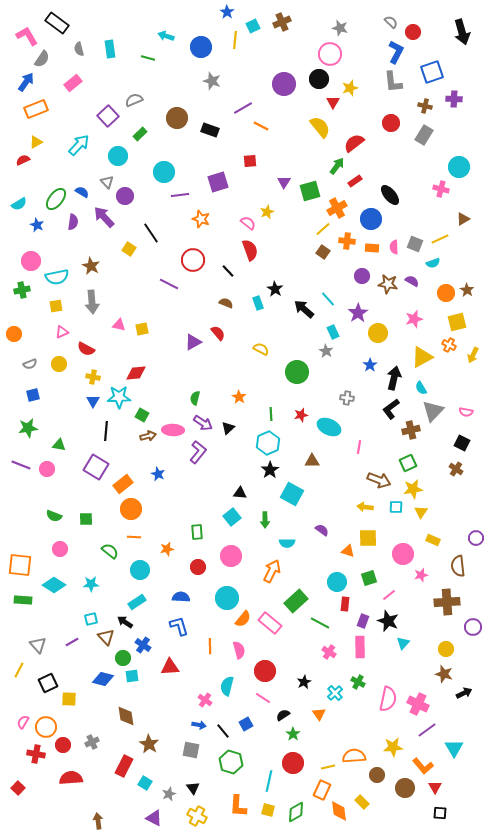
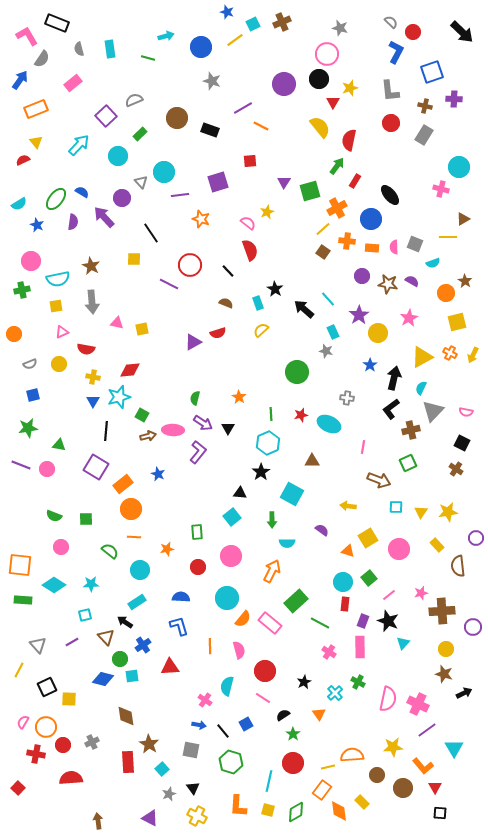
blue star at (227, 12): rotated 16 degrees counterclockwise
black rectangle at (57, 23): rotated 15 degrees counterclockwise
cyan square at (253, 26): moved 2 px up
black arrow at (462, 32): rotated 30 degrees counterclockwise
cyan arrow at (166, 36): rotated 147 degrees clockwise
yellow line at (235, 40): rotated 48 degrees clockwise
pink circle at (330, 54): moved 3 px left
blue arrow at (26, 82): moved 6 px left, 2 px up
gray L-shape at (393, 82): moved 3 px left, 9 px down
purple square at (108, 116): moved 2 px left
yellow triangle at (36, 142): rotated 40 degrees counterclockwise
red semicircle at (354, 143): moved 5 px left, 3 px up; rotated 40 degrees counterclockwise
red rectangle at (355, 181): rotated 24 degrees counterclockwise
gray triangle at (107, 182): moved 34 px right
purple circle at (125, 196): moved 3 px left, 2 px down
yellow line at (440, 239): moved 8 px right, 2 px up; rotated 24 degrees clockwise
yellow square at (129, 249): moved 5 px right, 10 px down; rotated 32 degrees counterclockwise
red circle at (193, 260): moved 3 px left, 5 px down
cyan semicircle at (57, 277): moved 1 px right, 2 px down
brown star at (467, 290): moved 2 px left, 9 px up
purple star at (358, 313): moved 1 px right, 2 px down
pink star at (414, 319): moved 5 px left, 1 px up; rotated 12 degrees counterclockwise
pink triangle at (119, 325): moved 2 px left, 2 px up
red semicircle at (218, 333): rotated 112 degrees clockwise
orange cross at (449, 345): moved 1 px right, 8 px down
red semicircle at (86, 349): rotated 18 degrees counterclockwise
yellow semicircle at (261, 349): moved 19 px up; rotated 70 degrees counterclockwise
gray star at (326, 351): rotated 16 degrees counterclockwise
red diamond at (136, 373): moved 6 px left, 3 px up
cyan semicircle at (421, 388): rotated 56 degrees clockwise
cyan star at (119, 397): rotated 15 degrees counterclockwise
cyan ellipse at (329, 427): moved 3 px up
black triangle at (228, 428): rotated 16 degrees counterclockwise
pink line at (359, 447): moved 4 px right
black star at (270, 470): moved 9 px left, 2 px down
yellow star at (413, 489): moved 35 px right, 23 px down
yellow arrow at (365, 507): moved 17 px left, 1 px up
green arrow at (265, 520): moved 7 px right
yellow square at (368, 538): rotated 30 degrees counterclockwise
yellow rectangle at (433, 540): moved 4 px right, 5 px down; rotated 24 degrees clockwise
pink circle at (60, 549): moved 1 px right, 2 px up
pink circle at (403, 554): moved 4 px left, 5 px up
pink star at (421, 575): moved 18 px down
green square at (369, 578): rotated 21 degrees counterclockwise
cyan circle at (337, 582): moved 6 px right
brown cross at (447, 602): moved 5 px left, 9 px down
cyan square at (91, 619): moved 6 px left, 4 px up
blue cross at (143, 645): rotated 21 degrees clockwise
green circle at (123, 658): moved 3 px left, 1 px down
black square at (48, 683): moved 1 px left, 4 px down
orange semicircle at (354, 756): moved 2 px left, 1 px up
red rectangle at (124, 766): moved 4 px right, 4 px up; rotated 30 degrees counterclockwise
cyan square at (145, 783): moved 17 px right, 14 px up; rotated 16 degrees clockwise
brown circle at (405, 788): moved 2 px left
orange rectangle at (322, 790): rotated 12 degrees clockwise
purple triangle at (154, 818): moved 4 px left
